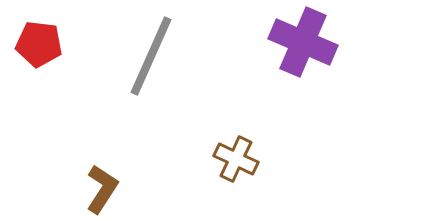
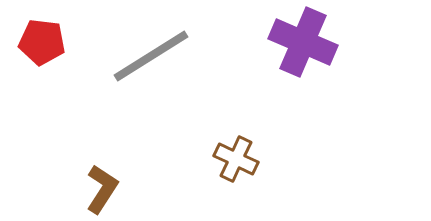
red pentagon: moved 3 px right, 2 px up
gray line: rotated 34 degrees clockwise
